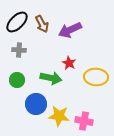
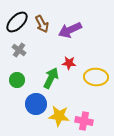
gray cross: rotated 32 degrees clockwise
red star: rotated 24 degrees counterclockwise
green arrow: rotated 75 degrees counterclockwise
